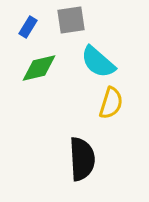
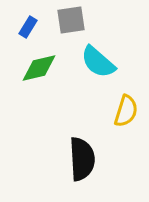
yellow semicircle: moved 15 px right, 8 px down
